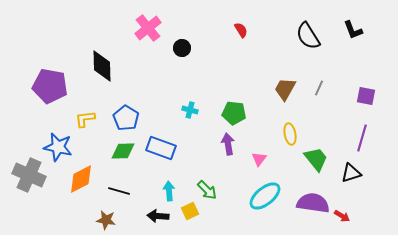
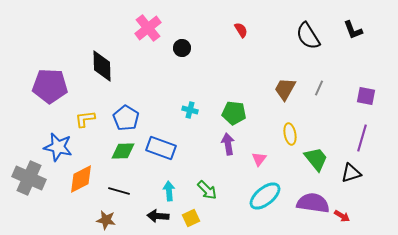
purple pentagon: rotated 8 degrees counterclockwise
gray cross: moved 3 px down
yellow square: moved 1 px right, 7 px down
